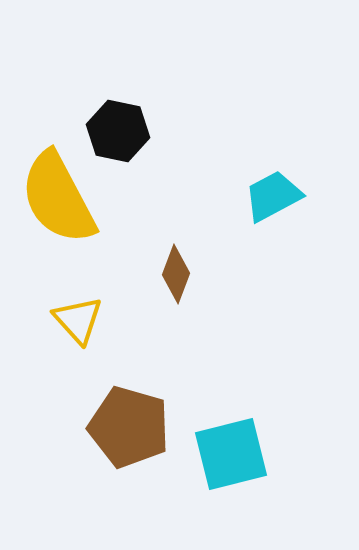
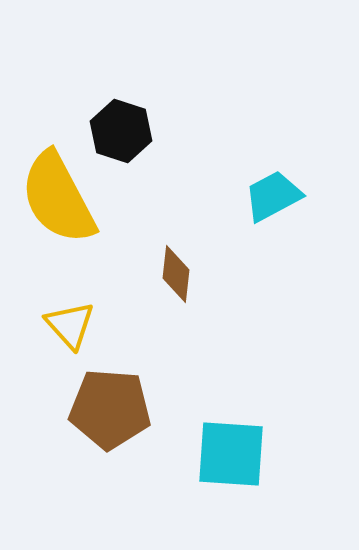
black hexagon: moved 3 px right; rotated 6 degrees clockwise
brown diamond: rotated 14 degrees counterclockwise
yellow triangle: moved 8 px left, 5 px down
brown pentagon: moved 19 px left, 18 px up; rotated 12 degrees counterclockwise
cyan square: rotated 18 degrees clockwise
